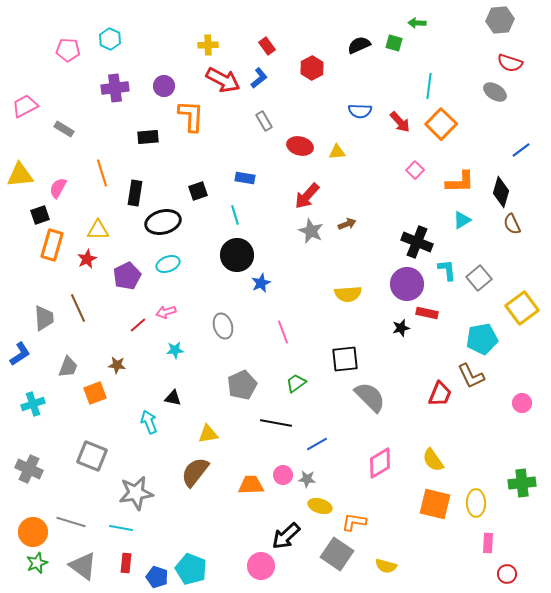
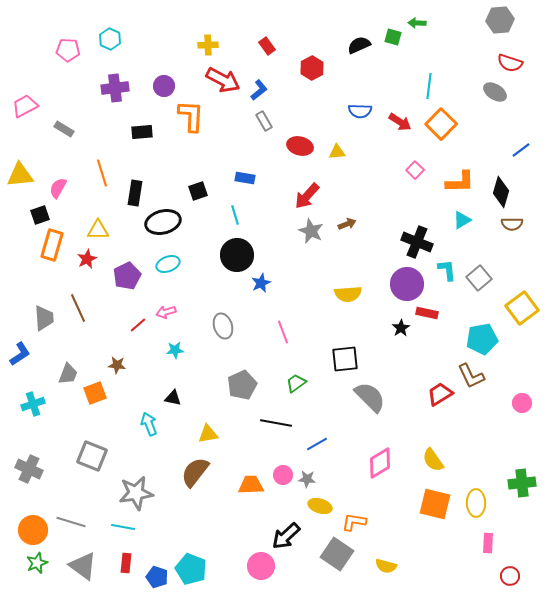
green square at (394, 43): moved 1 px left, 6 px up
blue L-shape at (259, 78): moved 12 px down
red arrow at (400, 122): rotated 15 degrees counterclockwise
black rectangle at (148, 137): moved 6 px left, 5 px up
brown semicircle at (512, 224): rotated 65 degrees counterclockwise
black star at (401, 328): rotated 18 degrees counterclockwise
gray trapezoid at (68, 367): moved 7 px down
red trapezoid at (440, 394): rotated 144 degrees counterclockwise
cyan arrow at (149, 422): moved 2 px down
cyan line at (121, 528): moved 2 px right, 1 px up
orange circle at (33, 532): moved 2 px up
red circle at (507, 574): moved 3 px right, 2 px down
